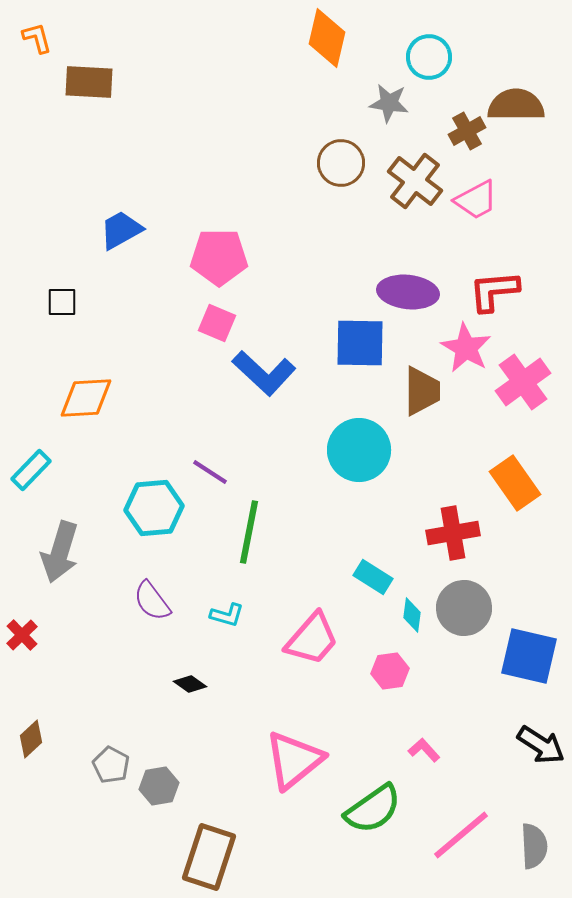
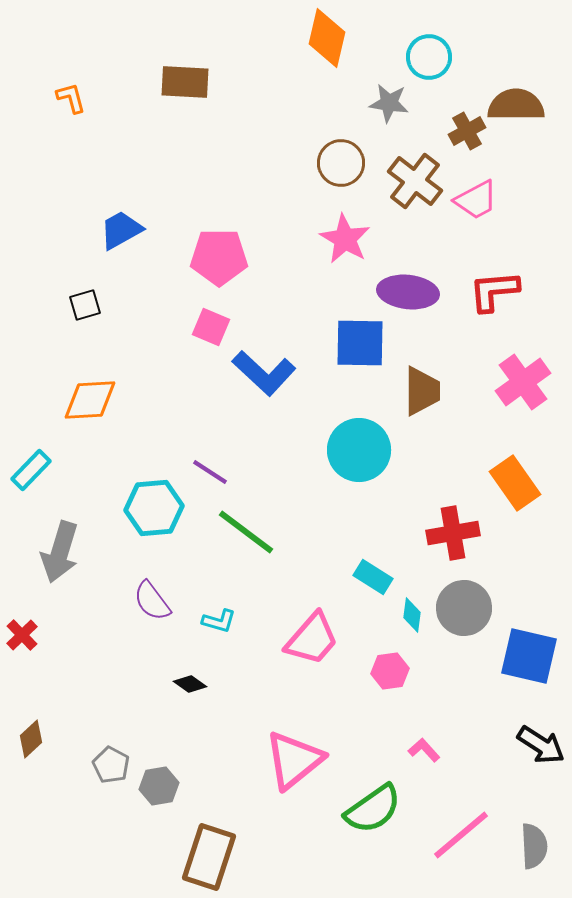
orange L-shape at (37, 38): moved 34 px right, 60 px down
brown rectangle at (89, 82): moved 96 px right
black square at (62, 302): moved 23 px right, 3 px down; rotated 16 degrees counterclockwise
pink square at (217, 323): moved 6 px left, 4 px down
pink star at (466, 348): moved 121 px left, 109 px up
orange diamond at (86, 398): moved 4 px right, 2 px down
green line at (249, 532): moved 3 px left; rotated 64 degrees counterclockwise
cyan L-shape at (227, 615): moved 8 px left, 6 px down
